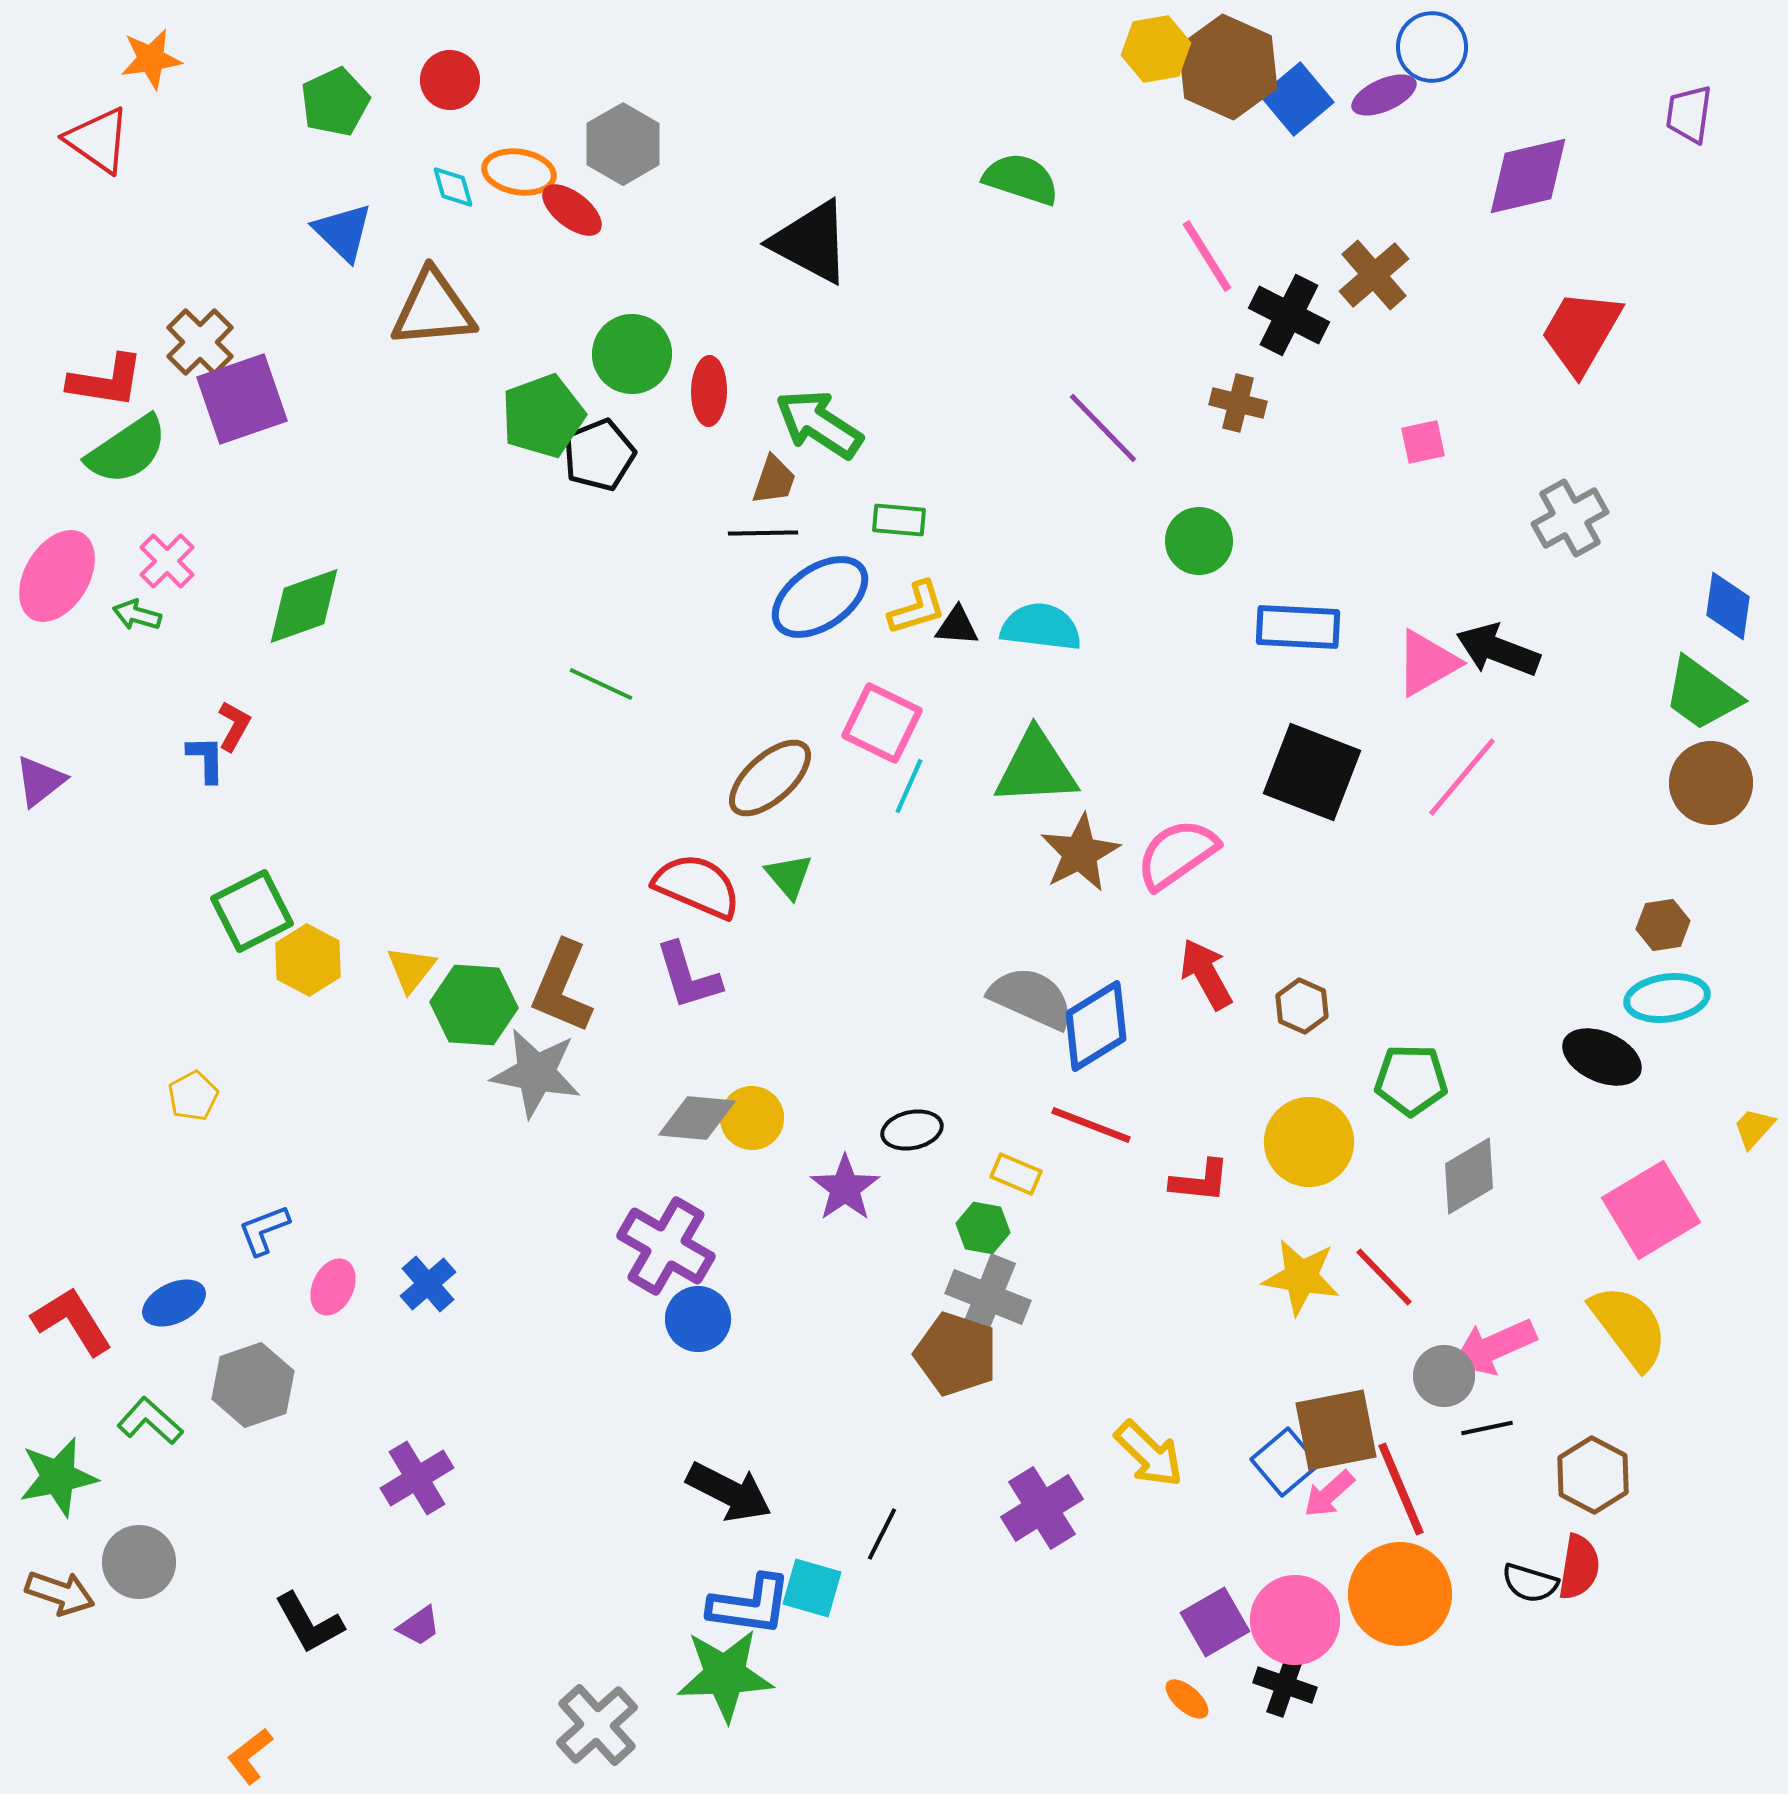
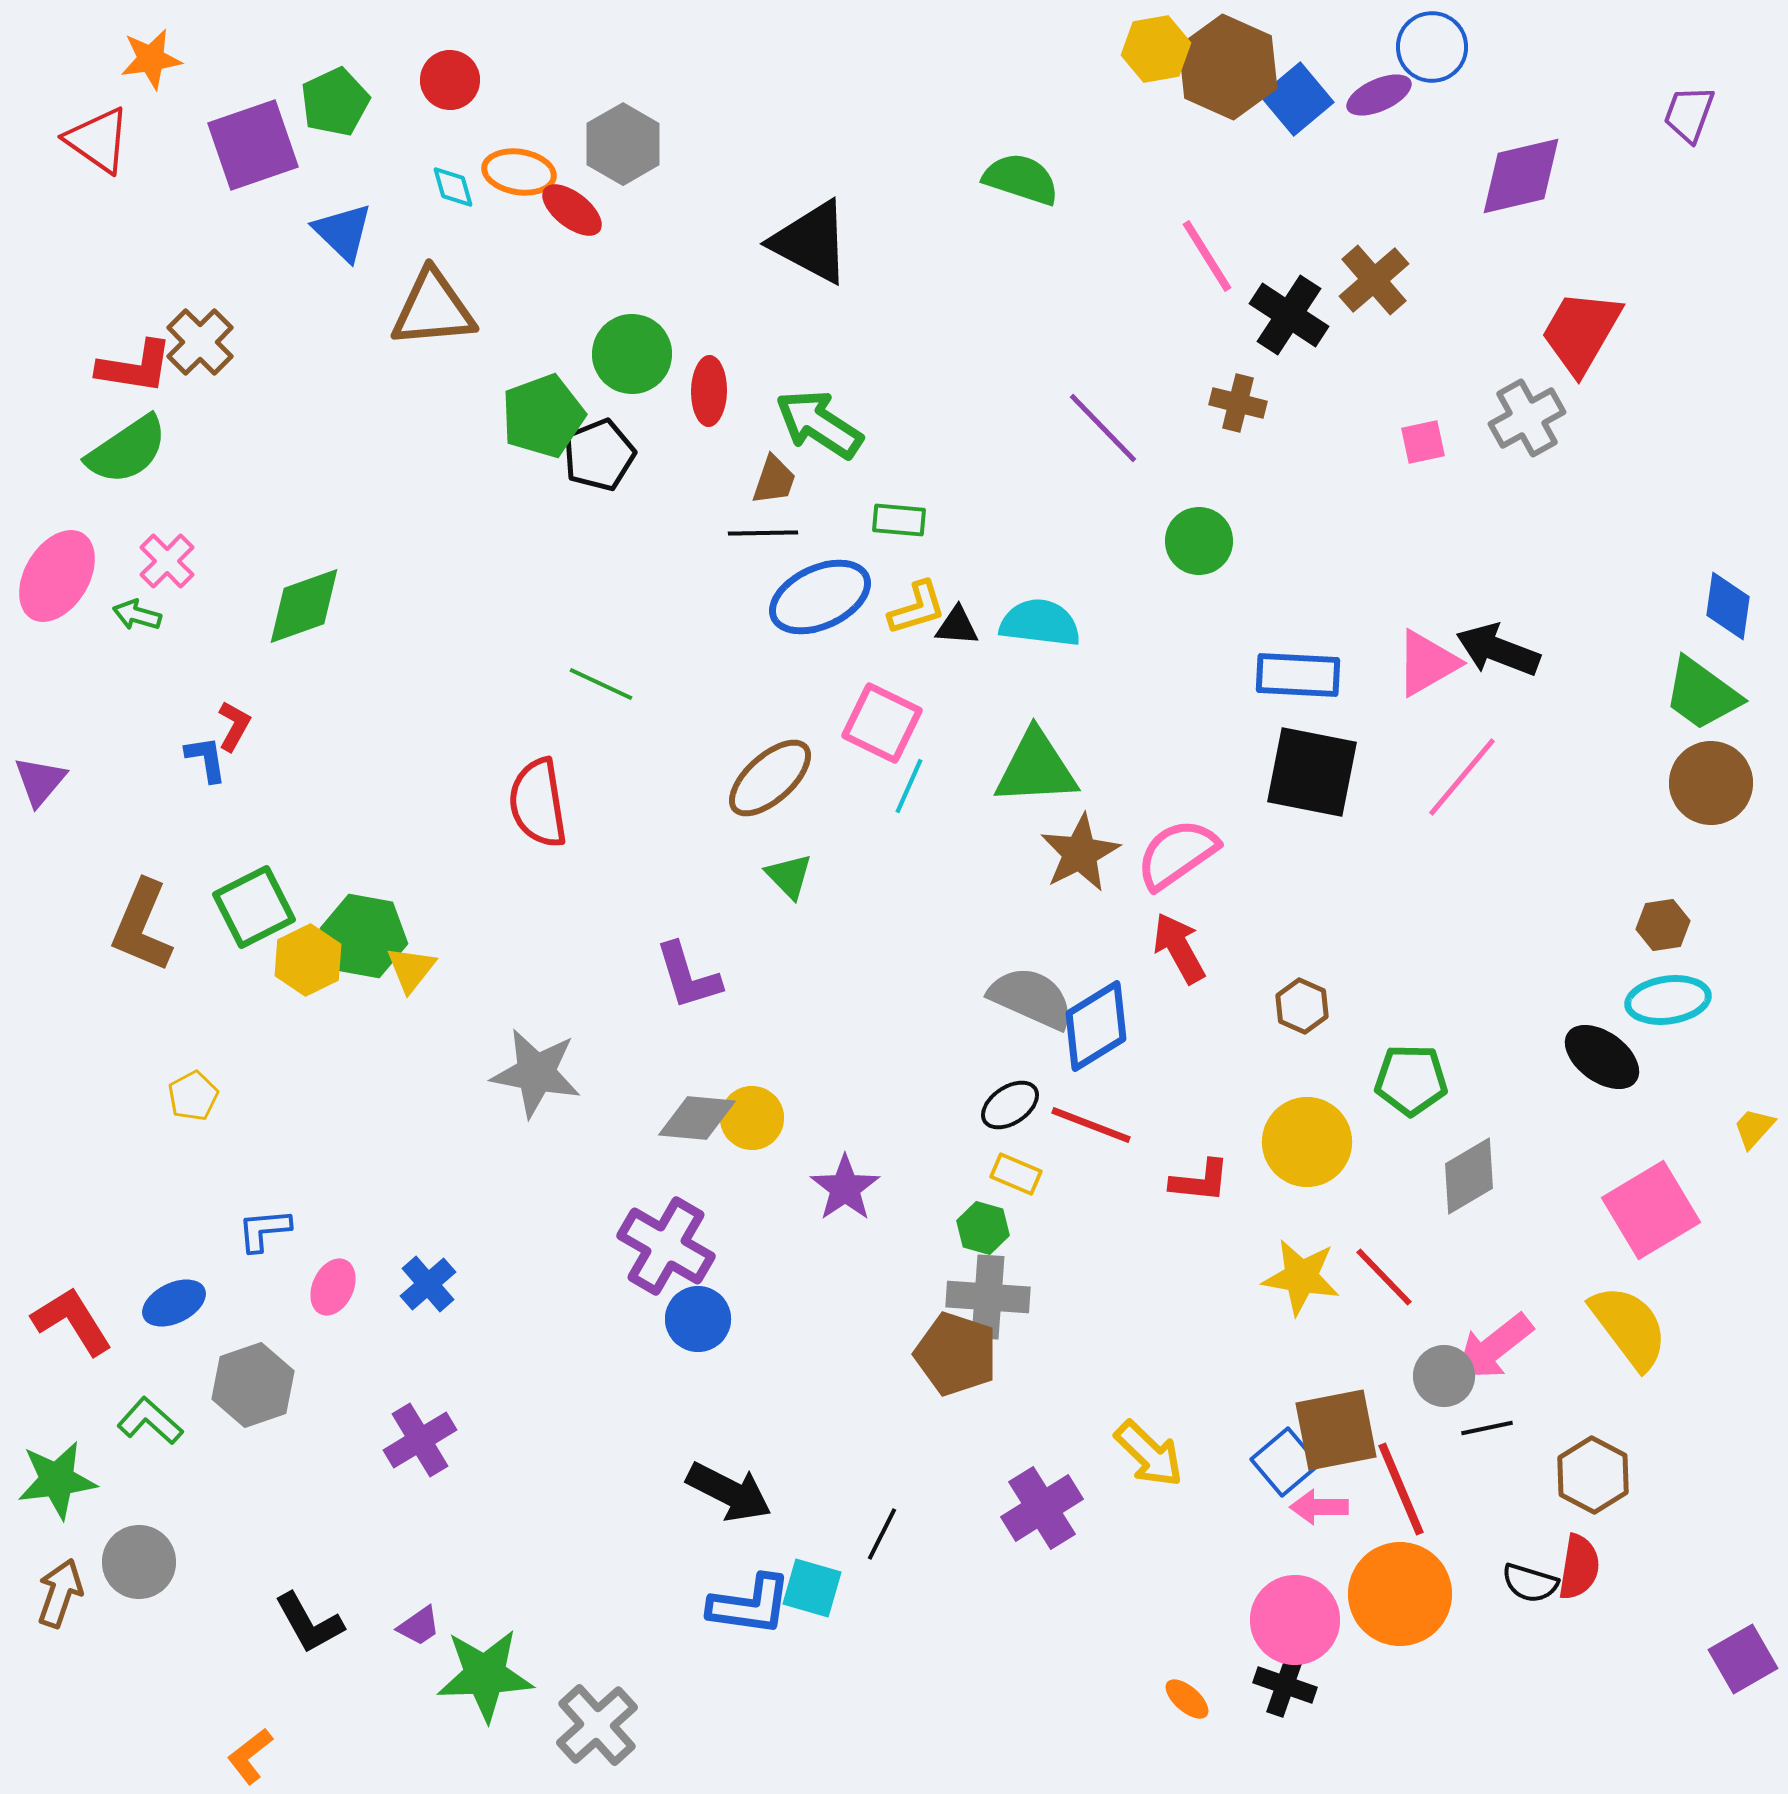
purple ellipse at (1384, 95): moved 5 px left
purple trapezoid at (1689, 114): rotated 12 degrees clockwise
purple diamond at (1528, 176): moved 7 px left
brown cross at (1374, 275): moved 5 px down
black cross at (1289, 315): rotated 6 degrees clockwise
red L-shape at (106, 381): moved 29 px right, 14 px up
purple square at (242, 399): moved 11 px right, 254 px up
gray cross at (1570, 518): moved 43 px left, 100 px up
blue ellipse at (820, 597): rotated 10 degrees clockwise
cyan semicircle at (1041, 627): moved 1 px left, 4 px up
blue rectangle at (1298, 627): moved 48 px down
blue L-shape at (206, 759): rotated 8 degrees counterclockwise
black square at (1312, 772): rotated 10 degrees counterclockwise
purple triangle at (40, 781): rotated 12 degrees counterclockwise
green triangle at (789, 876): rotated 4 degrees counterclockwise
red semicircle at (697, 886): moved 159 px left, 83 px up; rotated 122 degrees counterclockwise
green square at (252, 911): moved 2 px right, 4 px up
yellow hexagon at (308, 960): rotated 6 degrees clockwise
red arrow at (1206, 974): moved 27 px left, 26 px up
brown L-shape at (562, 987): moved 420 px left, 61 px up
cyan ellipse at (1667, 998): moved 1 px right, 2 px down
green hexagon at (474, 1005): moved 110 px left, 69 px up; rotated 6 degrees clockwise
black ellipse at (1602, 1057): rotated 12 degrees clockwise
black ellipse at (912, 1130): moved 98 px right, 25 px up; rotated 22 degrees counterclockwise
yellow circle at (1309, 1142): moved 2 px left
green hexagon at (983, 1228): rotated 6 degrees clockwise
blue L-shape at (264, 1230): rotated 16 degrees clockwise
gray cross at (988, 1297): rotated 18 degrees counterclockwise
pink arrow at (1494, 1347): rotated 14 degrees counterclockwise
green star at (58, 1477): moved 1 px left, 3 px down; rotated 4 degrees clockwise
purple cross at (417, 1478): moved 3 px right, 38 px up
pink arrow at (1329, 1494): moved 10 px left, 13 px down; rotated 42 degrees clockwise
brown arrow at (60, 1593): rotated 90 degrees counterclockwise
purple square at (1215, 1622): moved 528 px right, 37 px down
green star at (725, 1675): moved 240 px left
